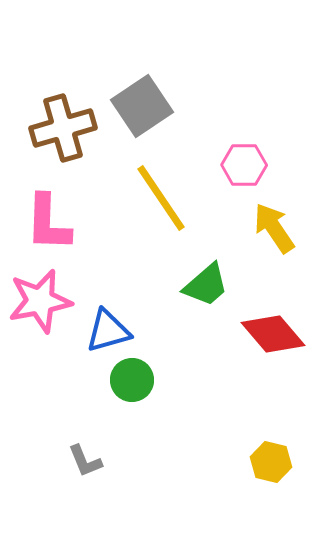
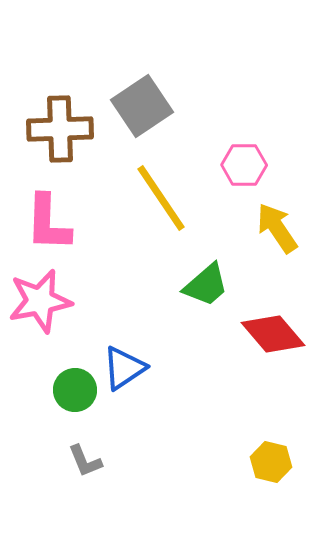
brown cross: moved 3 px left, 1 px down; rotated 14 degrees clockwise
yellow arrow: moved 3 px right
blue triangle: moved 16 px right, 37 px down; rotated 18 degrees counterclockwise
green circle: moved 57 px left, 10 px down
